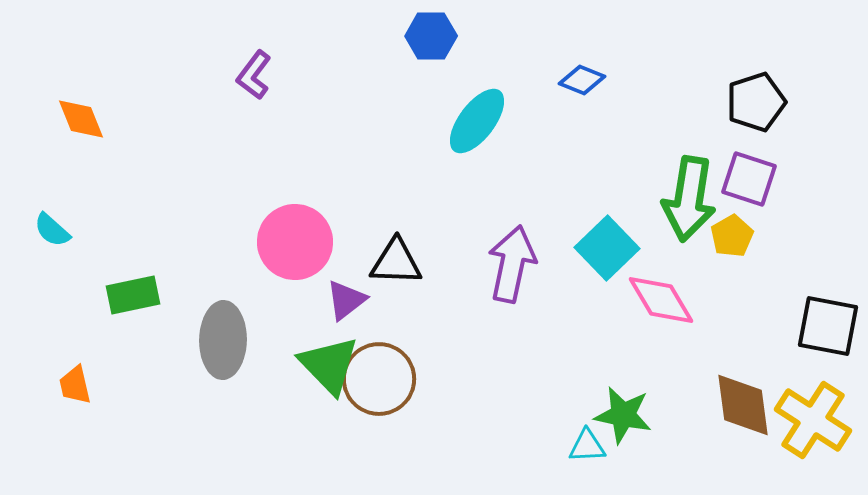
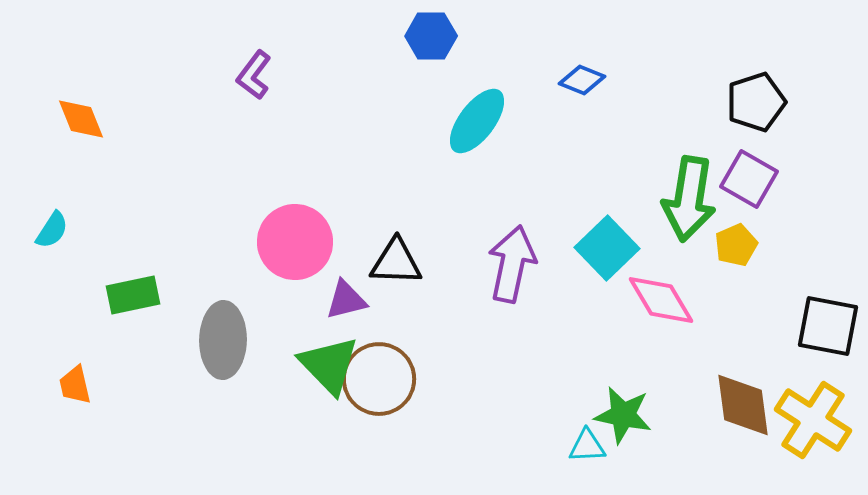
purple square: rotated 12 degrees clockwise
cyan semicircle: rotated 99 degrees counterclockwise
yellow pentagon: moved 4 px right, 9 px down; rotated 6 degrees clockwise
purple triangle: rotated 24 degrees clockwise
